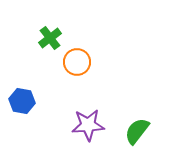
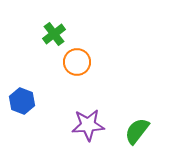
green cross: moved 4 px right, 4 px up
blue hexagon: rotated 10 degrees clockwise
